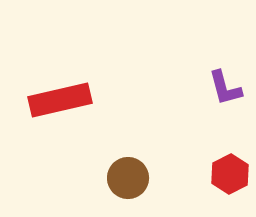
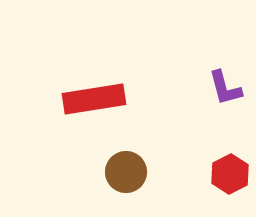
red rectangle: moved 34 px right, 1 px up; rotated 4 degrees clockwise
brown circle: moved 2 px left, 6 px up
